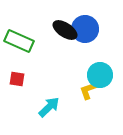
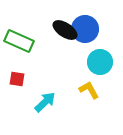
cyan circle: moved 13 px up
yellow L-shape: rotated 80 degrees clockwise
cyan arrow: moved 4 px left, 5 px up
